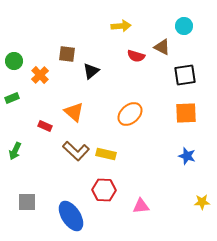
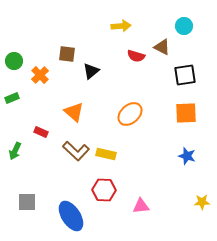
red rectangle: moved 4 px left, 6 px down
